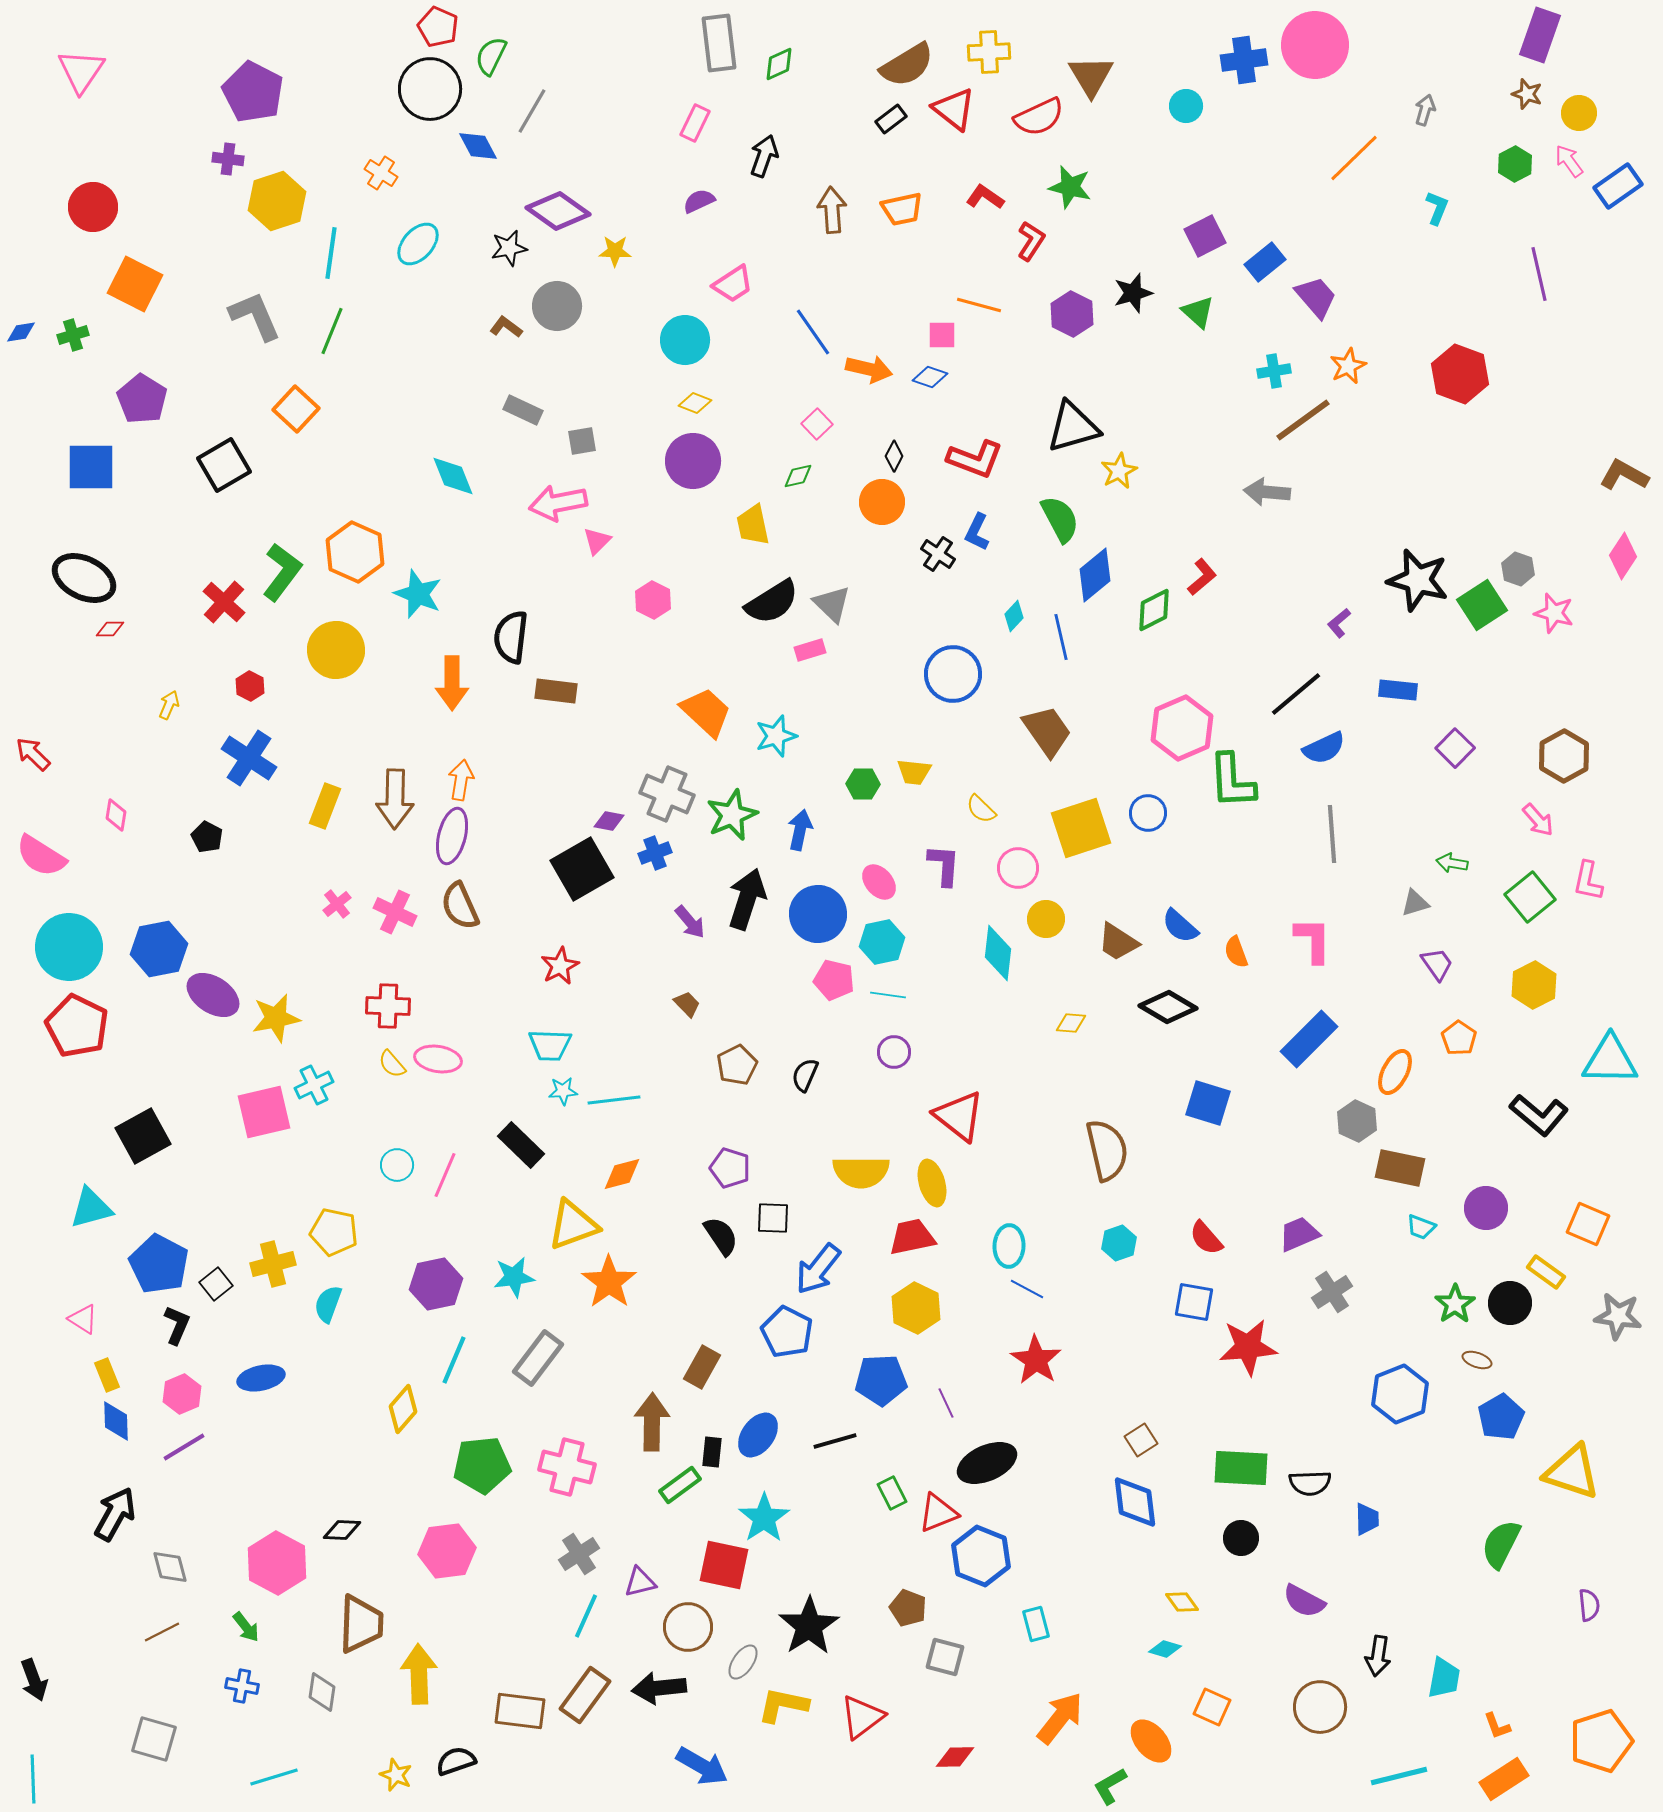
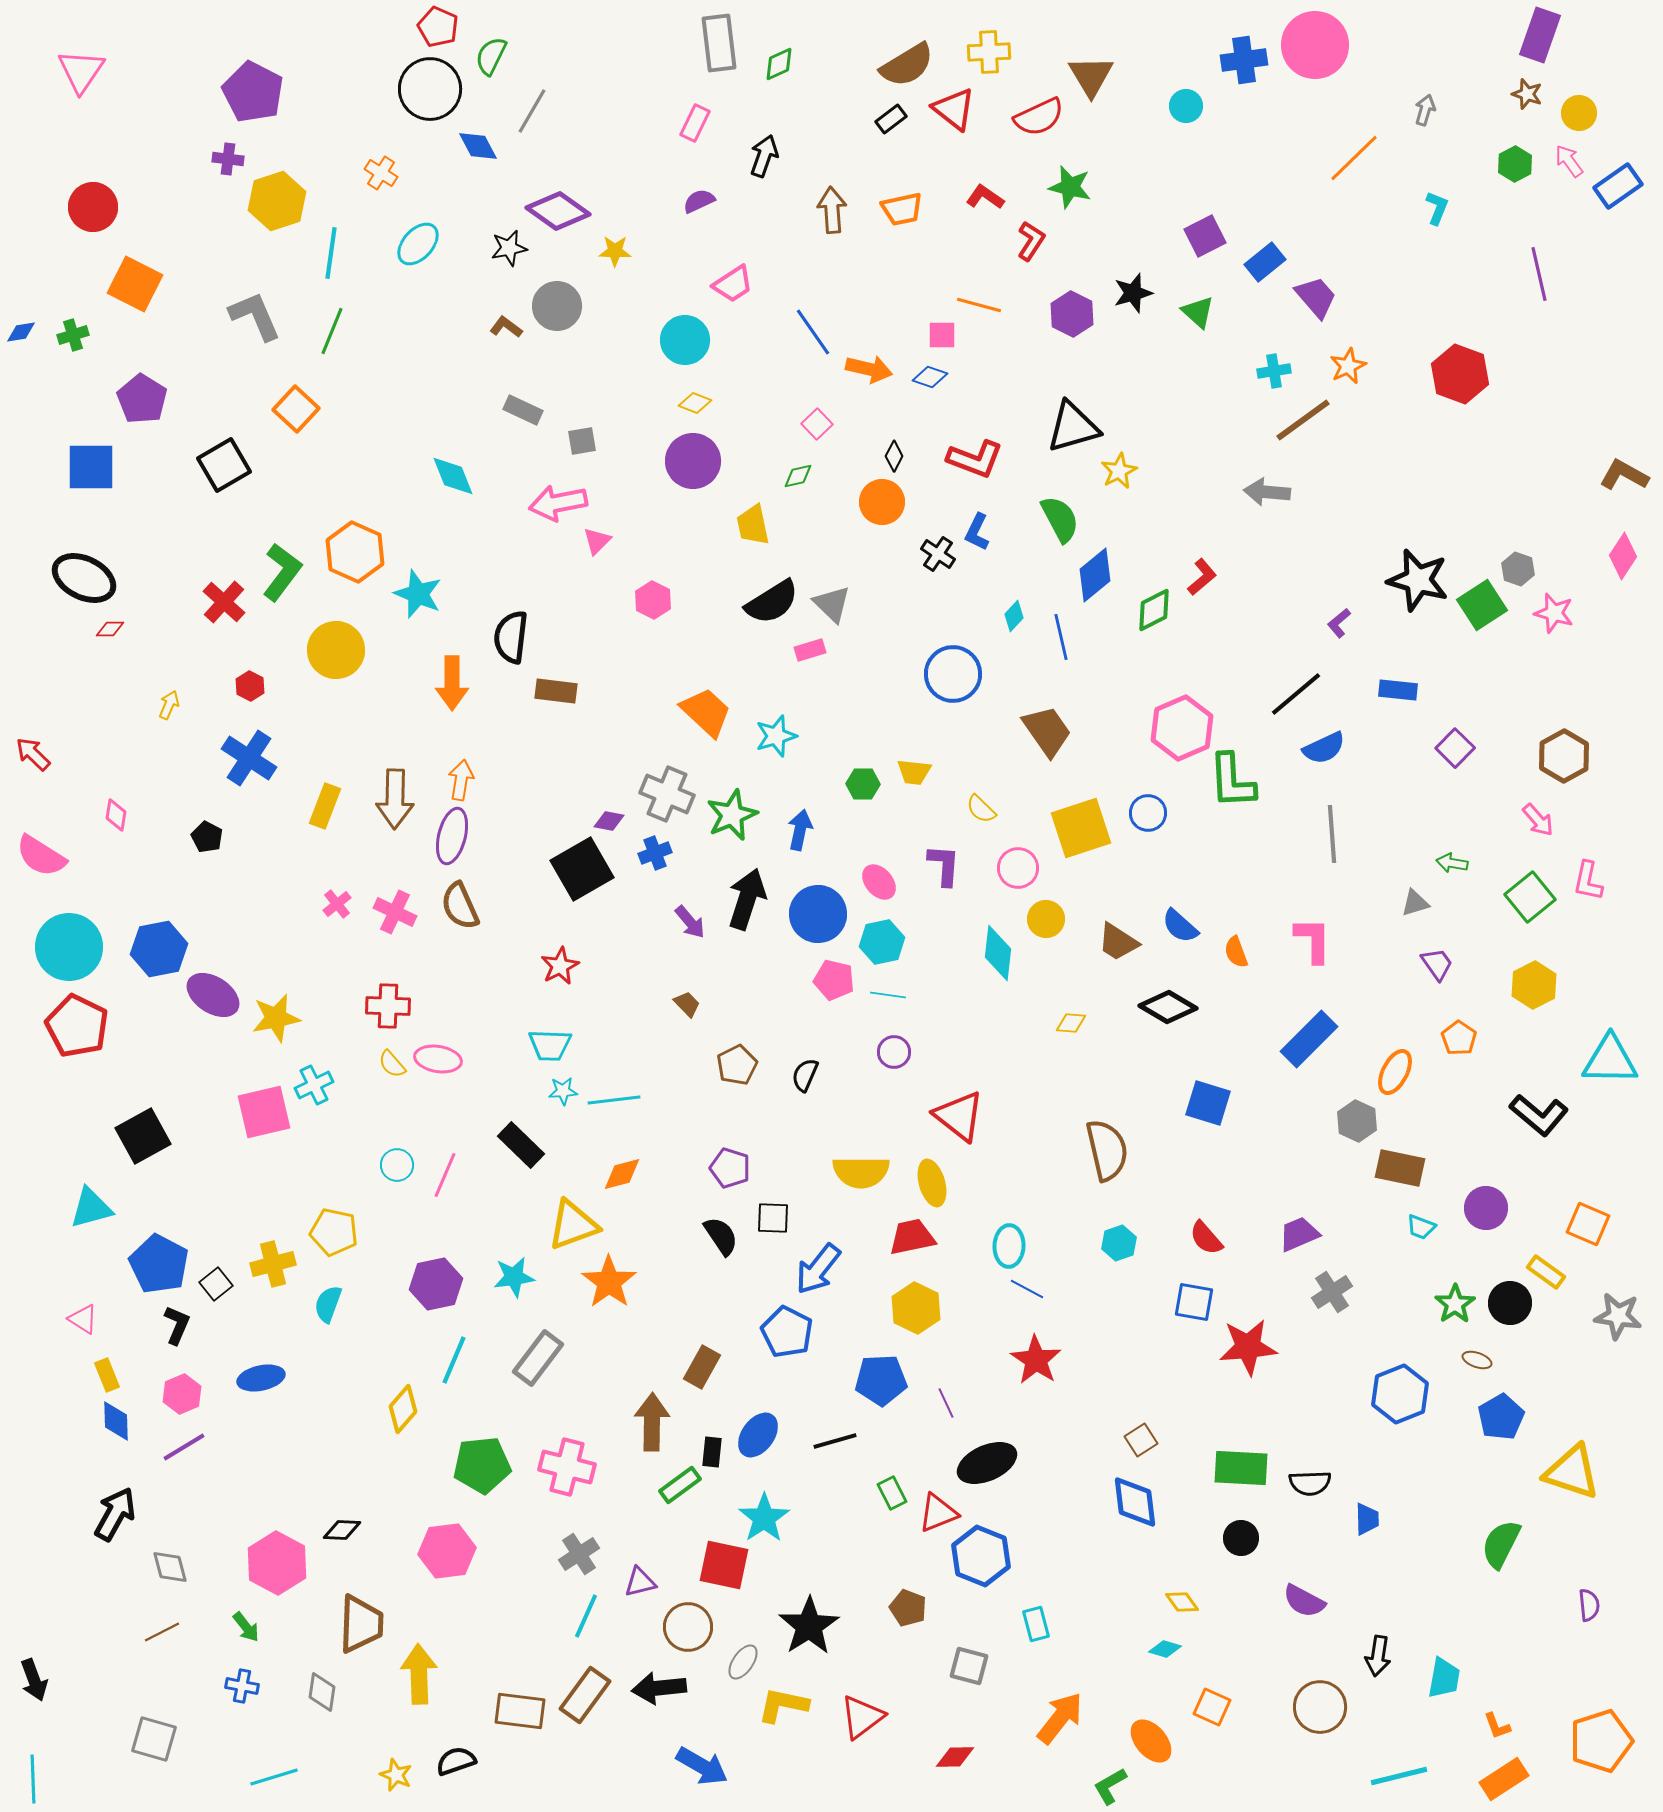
gray square at (945, 1657): moved 24 px right, 9 px down
